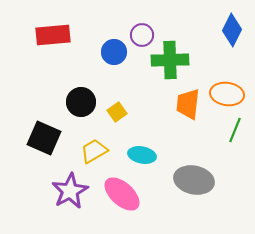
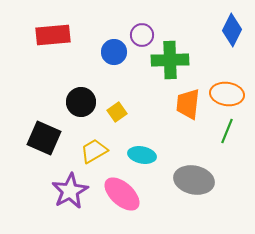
green line: moved 8 px left, 1 px down
